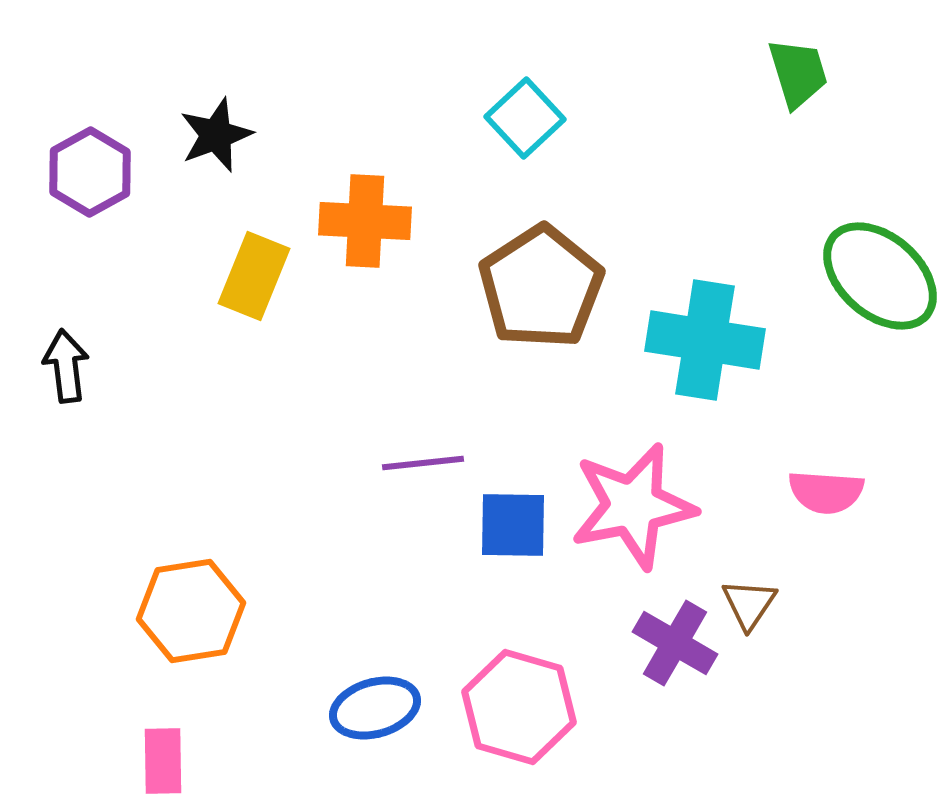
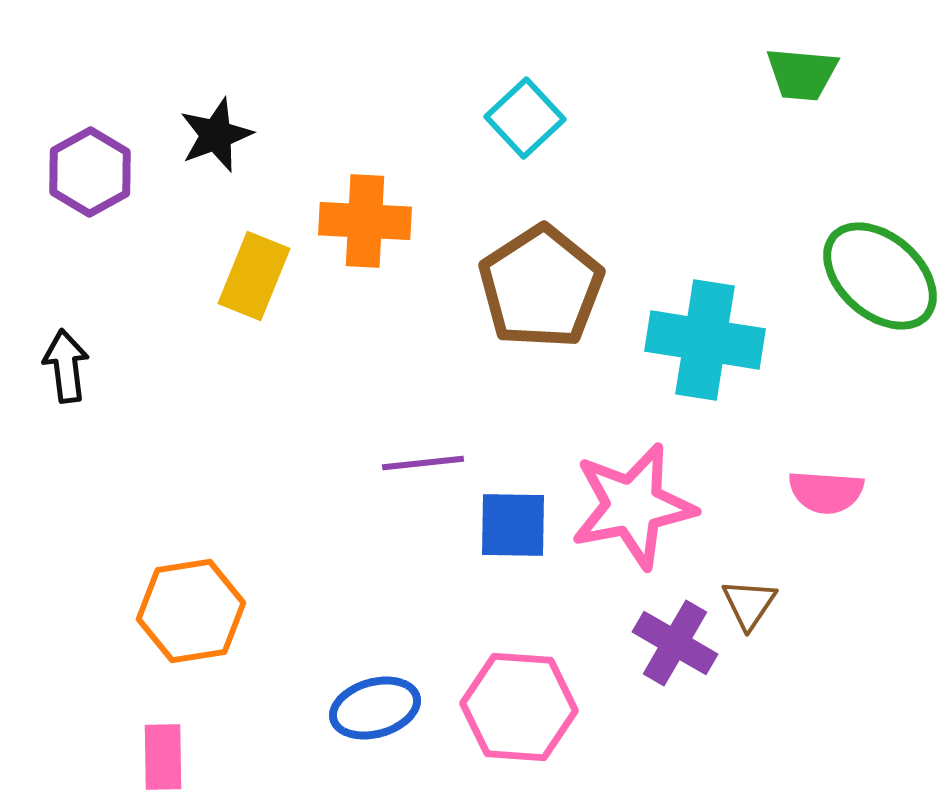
green trapezoid: moved 4 px right, 1 px down; rotated 112 degrees clockwise
pink hexagon: rotated 12 degrees counterclockwise
pink rectangle: moved 4 px up
